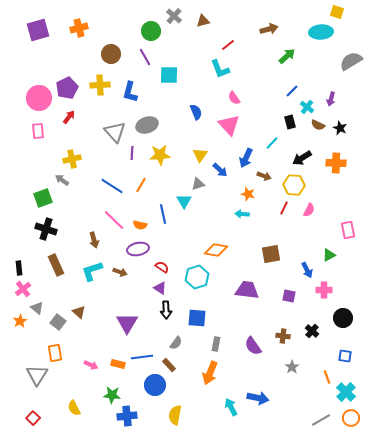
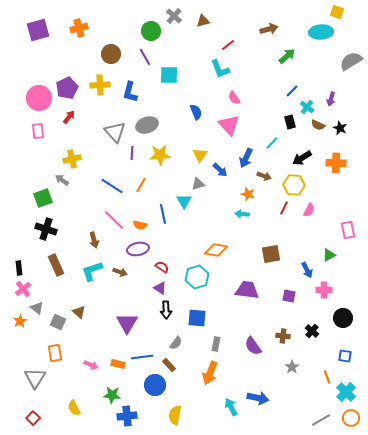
gray square at (58, 322): rotated 14 degrees counterclockwise
gray triangle at (37, 375): moved 2 px left, 3 px down
